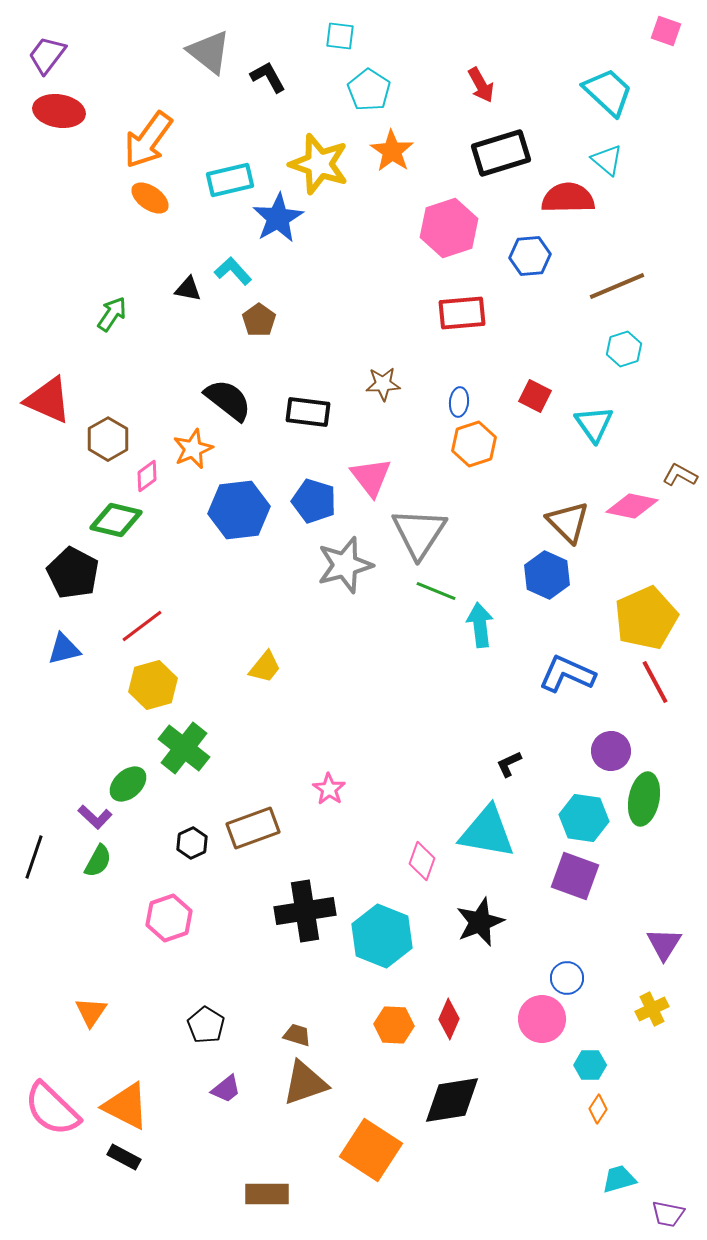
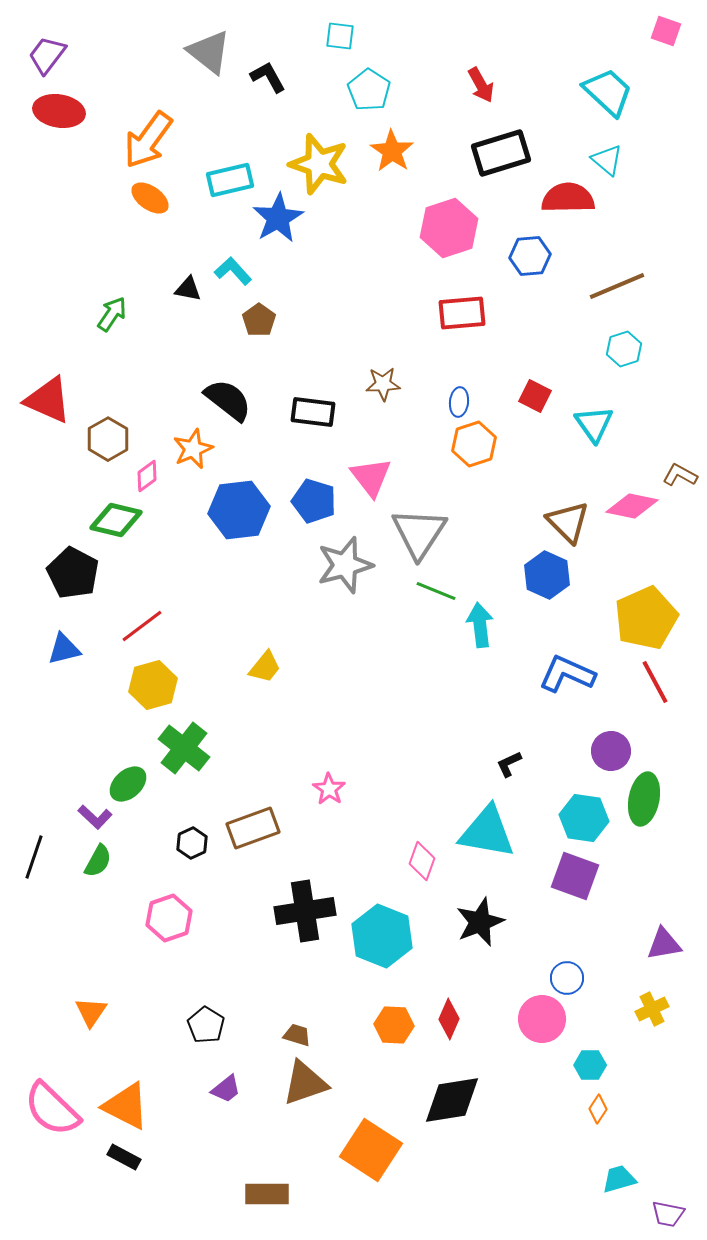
black rectangle at (308, 412): moved 5 px right
purple triangle at (664, 944): rotated 48 degrees clockwise
